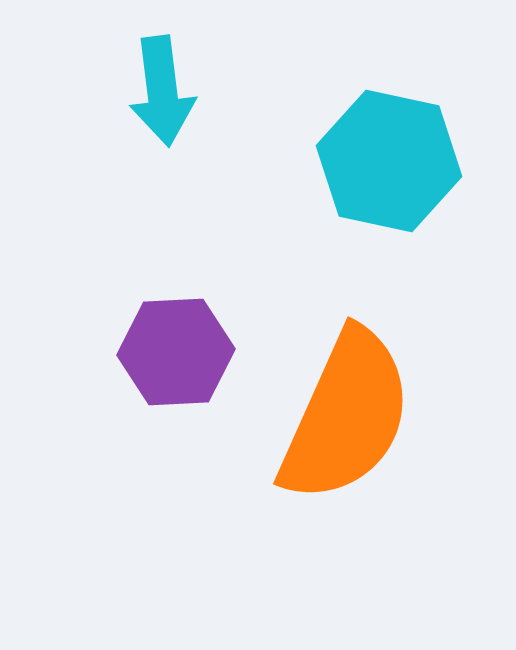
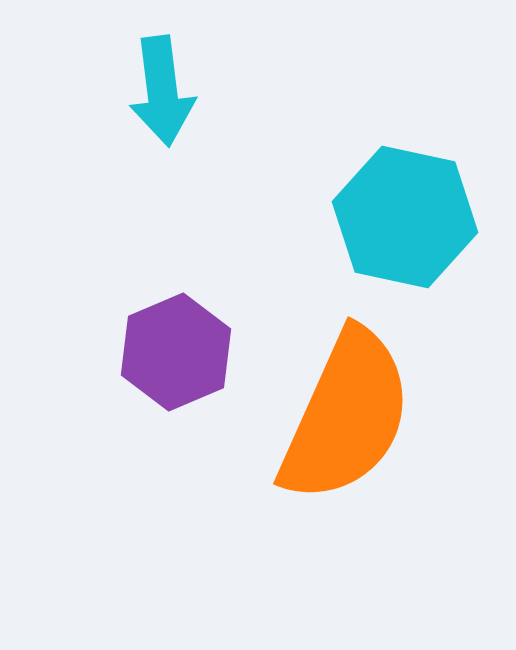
cyan hexagon: moved 16 px right, 56 px down
purple hexagon: rotated 20 degrees counterclockwise
